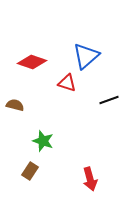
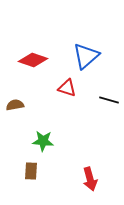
red diamond: moved 1 px right, 2 px up
red triangle: moved 5 px down
black line: rotated 36 degrees clockwise
brown semicircle: rotated 24 degrees counterclockwise
green star: rotated 15 degrees counterclockwise
brown rectangle: moved 1 px right; rotated 30 degrees counterclockwise
